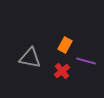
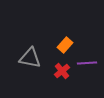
orange rectangle: rotated 14 degrees clockwise
purple line: moved 1 px right, 2 px down; rotated 18 degrees counterclockwise
